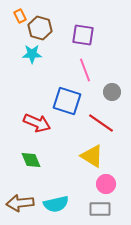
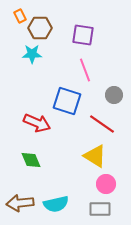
brown hexagon: rotated 15 degrees counterclockwise
gray circle: moved 2 px right, 3 px down
red line: moved 1 px right, 1 px down
yellow triangle: moved 3 px right
